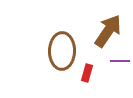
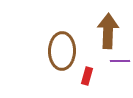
brown arrow: rotated 32 degrees counterclockwise
red rectangle: moved 3 px down
